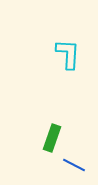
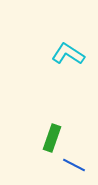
cyan L-shape: rotated 60 degrees counterclockwise
